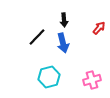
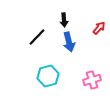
blue arrow: moved 6 px right, 1 px up
cyan hexagon: moved 1 px left, 1 px up
